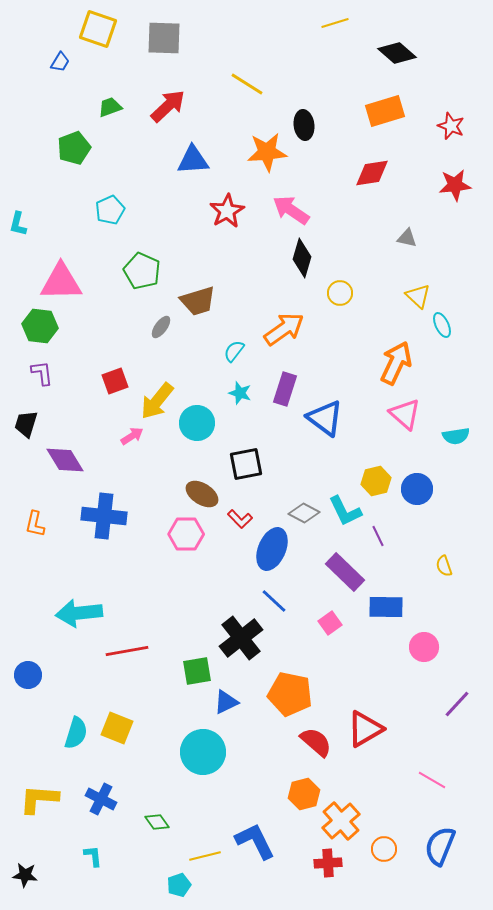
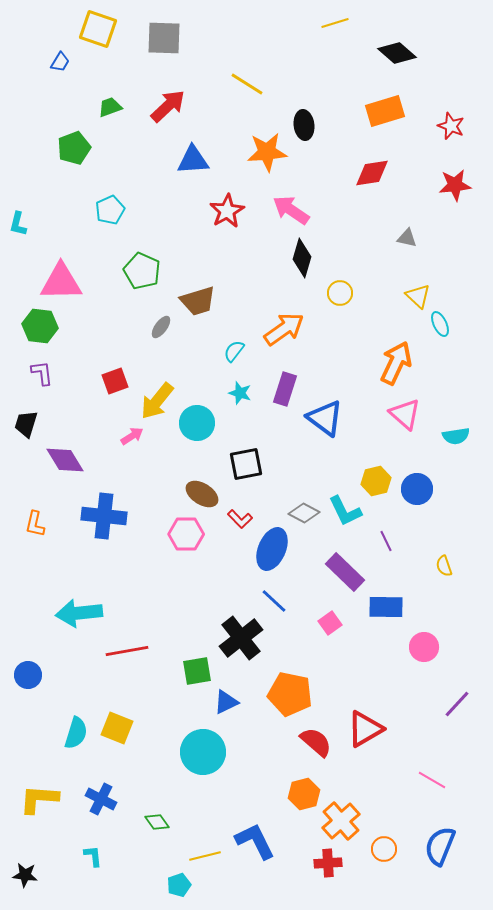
cyan ellipse at (442, 325): moved 2 px left, 1 px up
purple line at (378, 536): moved 8 px right, 5 px down
